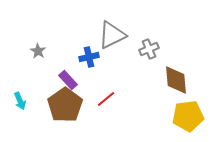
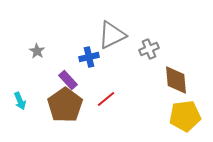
gray star: moved 1 px left
yellow pentagon: moved 3 px left
